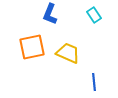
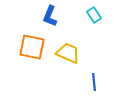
blue L-shape: moved 2 px down
orange square: rotated 24 degrees clockwise
